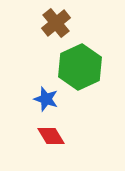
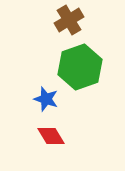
brown cross: moved 13 px right, 3 px up; rotated 8 degrees clockwise
green hexagon: rotated 6 degrees clockwise
